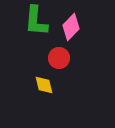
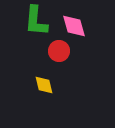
pink diamond: moved 3 px right, 1 px up; rotated 60 degrees counterclockwise
red circle: moved 7 px up
